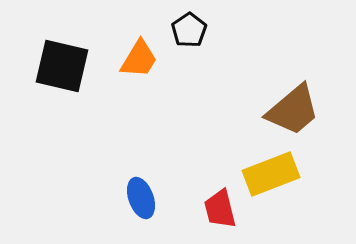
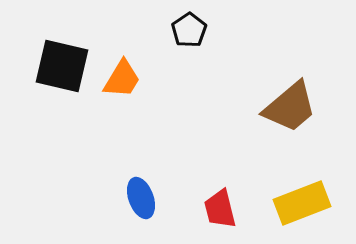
orange trapezoid: moved 17 px left, 20 px down
brown trapezoid: moved 3 px left, 3 px up
yellow rectangle: moved 31 px right, 29 px down
